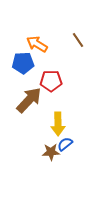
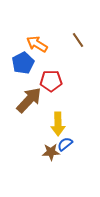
blue pentagon: rotated 25 degrees counterclockwise
